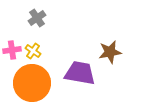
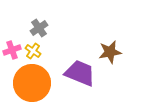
gray cross: moved 2 px right, 10 px down
pink cross: rotated 12 degrees counterclockwise
purple trapezoid: rotated 12 degrees clockwise
